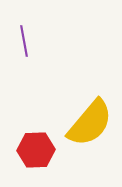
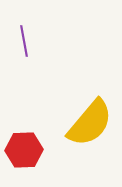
red hexagon: moved 12 px left
